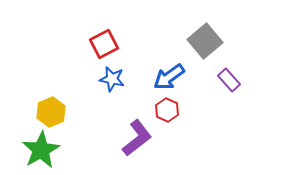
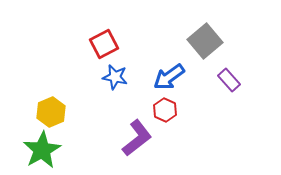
blue star: moved 3 px right, 2 px up
red hexagon: moved 2 px left
green star: moved 1 px right
